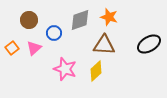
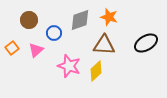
black ellipse: moved 3 px left, 1 px up
pink triangle: moved 2 px right, 2 px down
pink star: moved 4 px right, 3 px up
